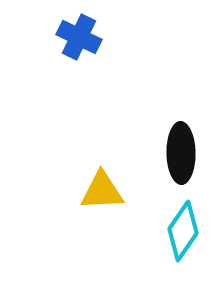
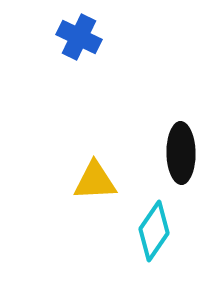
yellow triangle: moved 7 px left, 10 px up
cyan diamond: moved 29 px left
